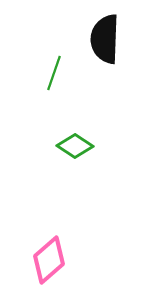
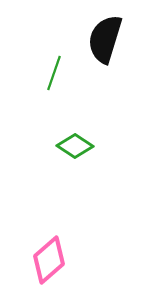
black semicircle: rotated 15 degrees clockwise
